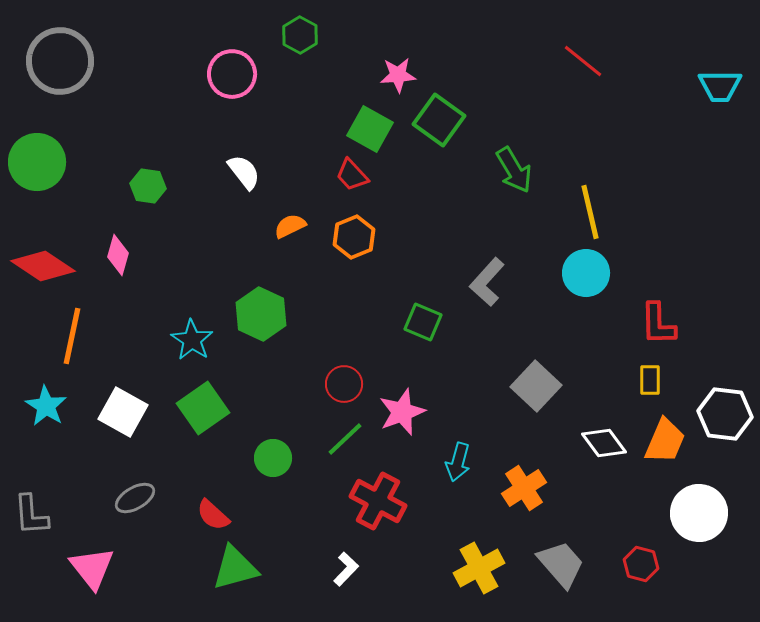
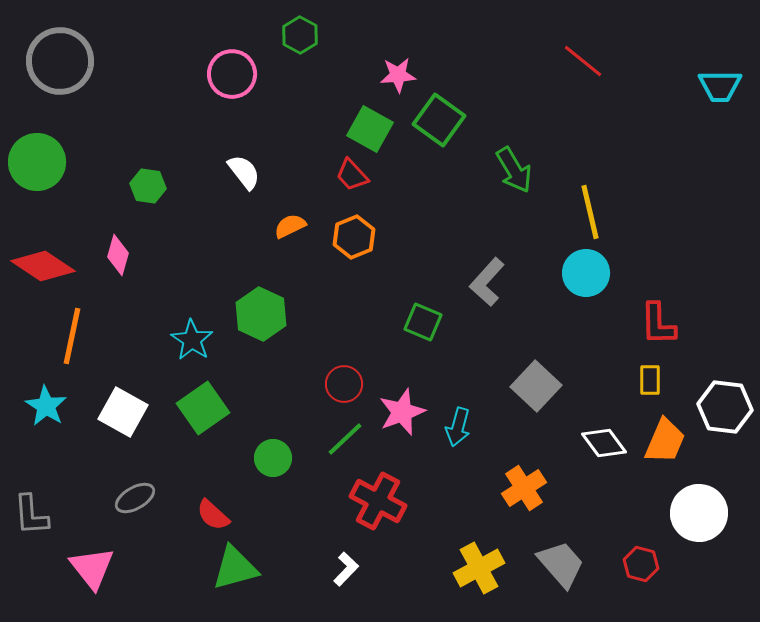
white hexagon at (725, 414): moved 7 px up
cyan arrow at (458, 462): moved 35 px up
